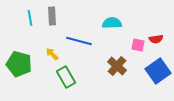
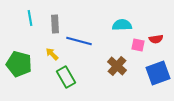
gray rectangle: moved 3 px right, 8 px down
cyan semicircle: moved 10 px right, 2 px down
blue square: moved 2 px down; rotated 15 degrees clockwise
